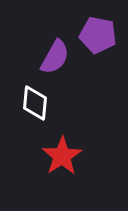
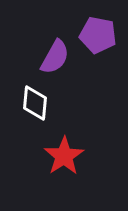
red star: moved 2 px right
